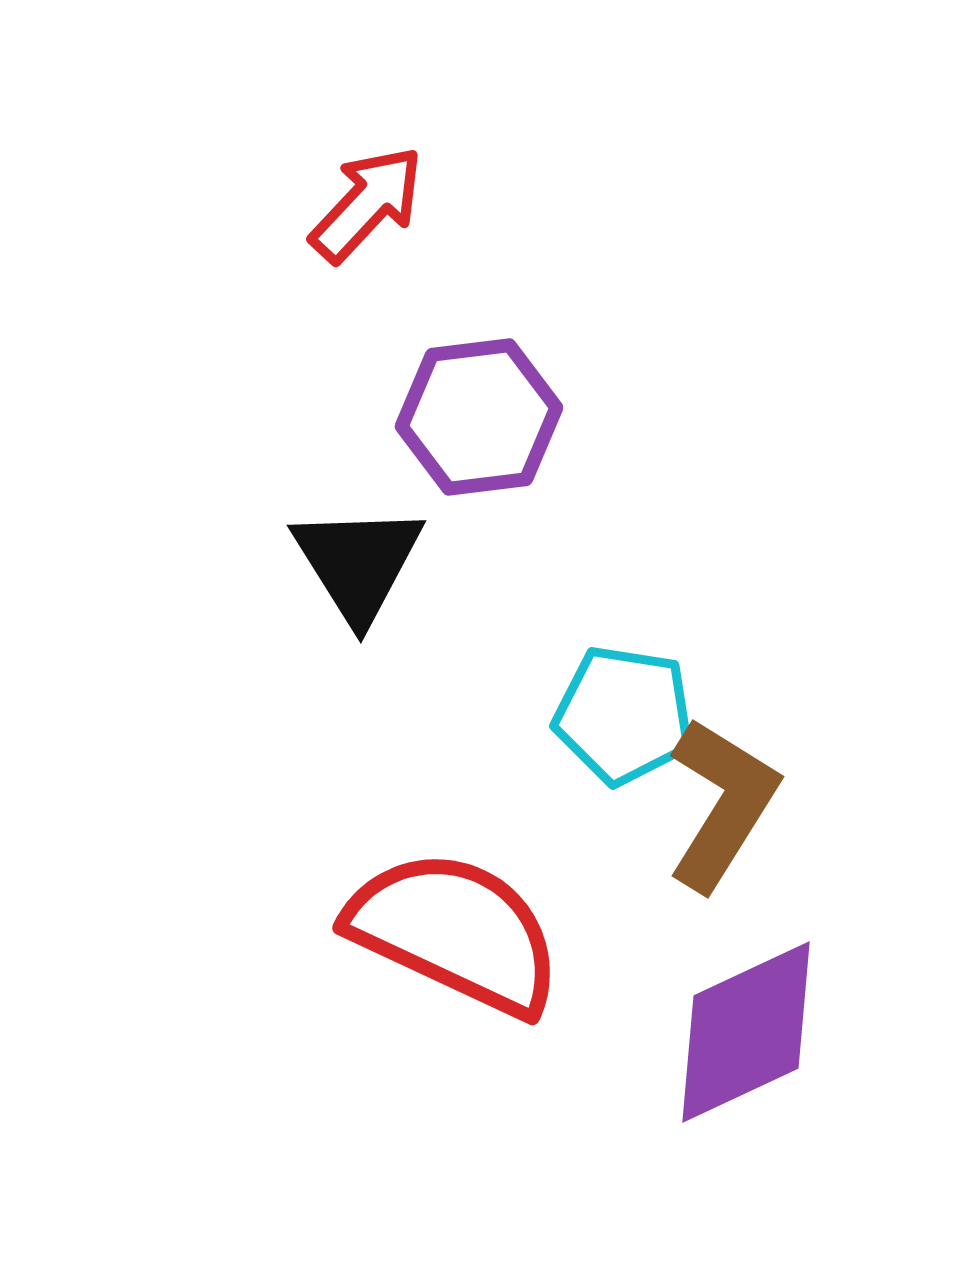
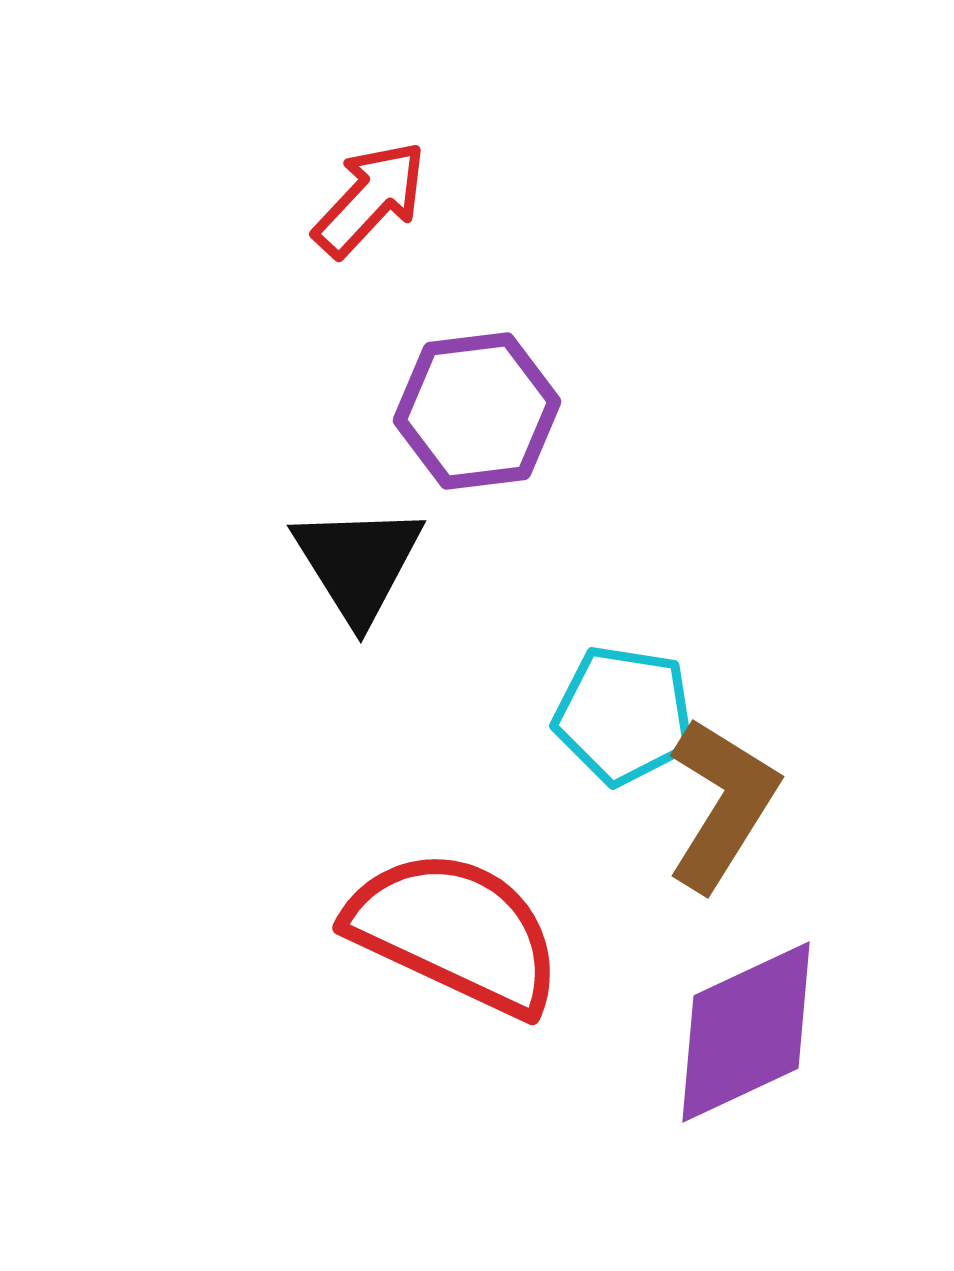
red arrow: moved 3 px right, 5 px up
purple hexagon: moved 2 px left, 6 px up
